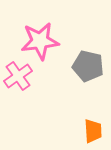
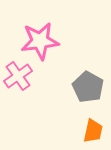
gray pentagon: moved 21 px down; rotated 16 degrees clockwise
orange trapezoid: rotated 15 degrees clockwise
